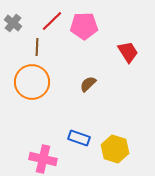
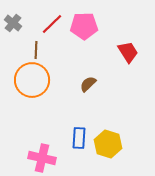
red line: moved 3 px down
brown line: moved 1 px left, 3 px down
orange circle: moved 2 px up
blue rectangle: rotated 75 degrees clockwise
yellow hexagon: moved 7 px left, 5 px up
pink cross: moved 1 px left, 1 px up
